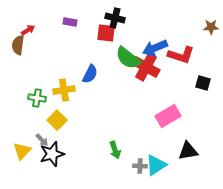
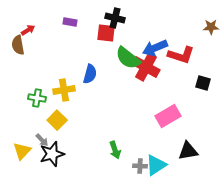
brown semicircle: rotated 18 degrees counterclockwise
blue semicircle: rotated 12 degrees counterclockwise
